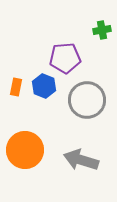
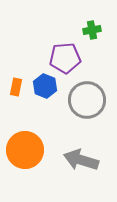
green cross: moved 10 px left
blue hexagon: moved 1 px right
